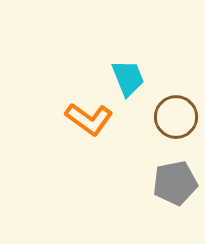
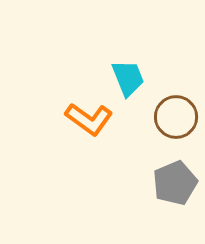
gray pentagon: rotated 12 degrees counterclockwise
